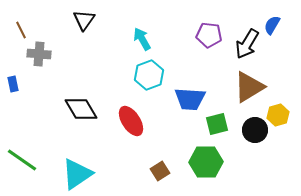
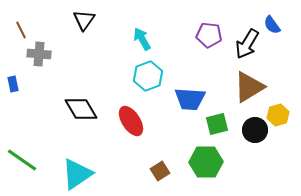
blue semicircle: rotated 66 degrees counterclockwise
cyan hexagon: moved 1 px left, 1 px down
